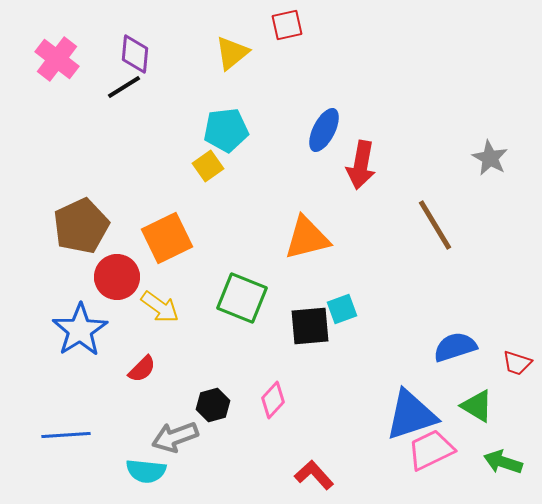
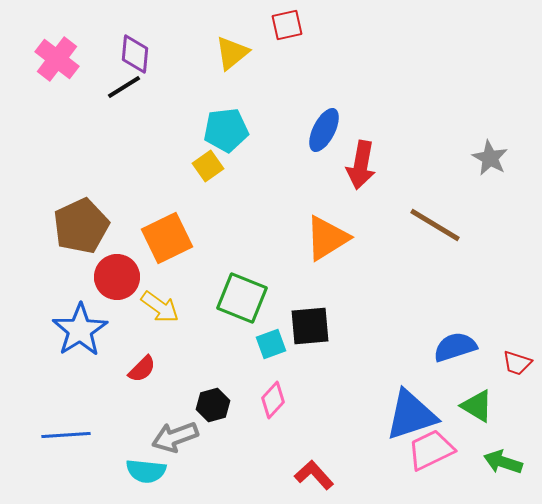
brown line: rotated 28 degrees counterclockwise
orange triangle: moved 20 px right; rotated 18 degrees counterclockwise
cyan square: moved 71 px left, 35 px down
